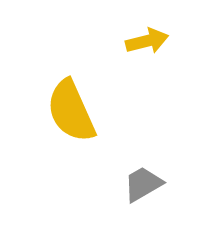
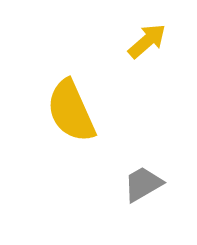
yellow arrow: rotated 27 degrees counterclockwise
